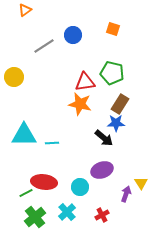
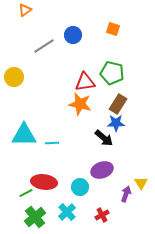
brown rectangle: moved 2 px left
